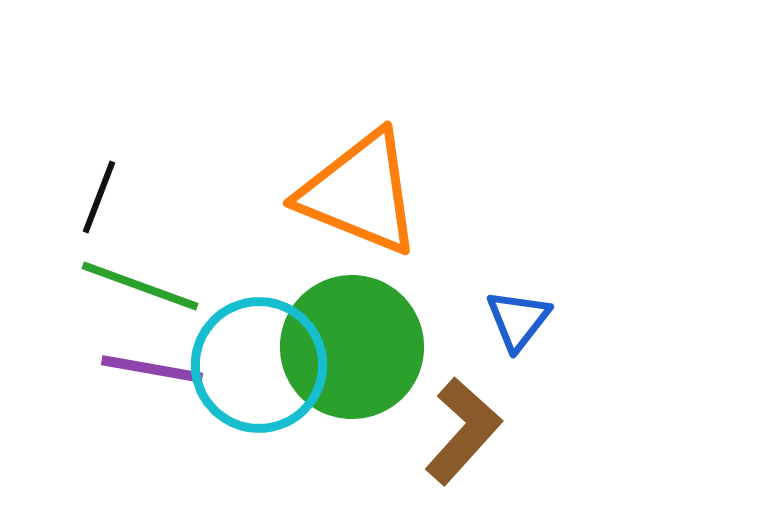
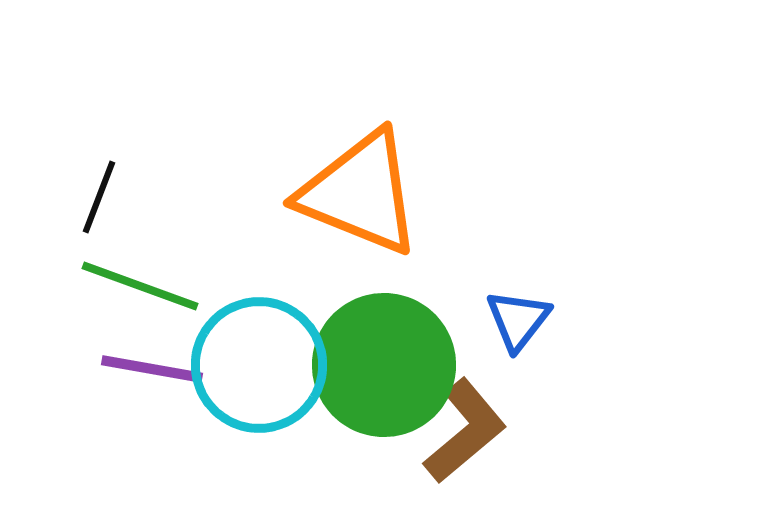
green circle: moved 32 px right, 18 px down
brown L-shape: moved 2 px right; rotated 8 degrees clockwise
